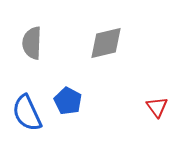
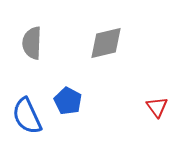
blue semicircle: moved 3 px down
